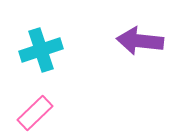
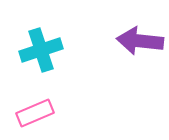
pink rectangle: rotated 21 degrees clockwise
